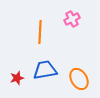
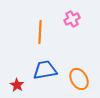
red star: moved 7 px down; rotated 24 degrees counterclockwise
